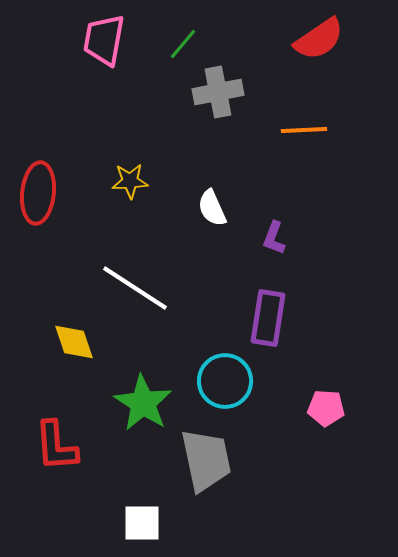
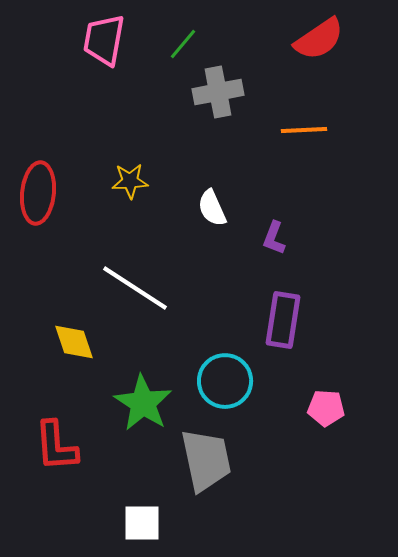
purple rectangle: moved 15 px right, 2 px down
